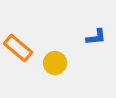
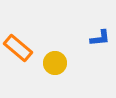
blue L-shape: moved 4 px right, 1 px down
